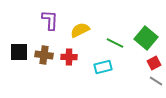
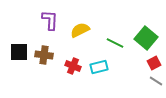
red cross: moved 4 px right, 9 px down; rotated 21 degrees clockwise
cyan rectangle: moved 4 px left
